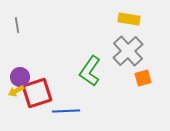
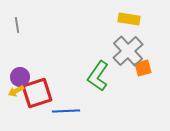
green L-shape: moved 8 px right, 5 px down
orange square: moved 10 px up
